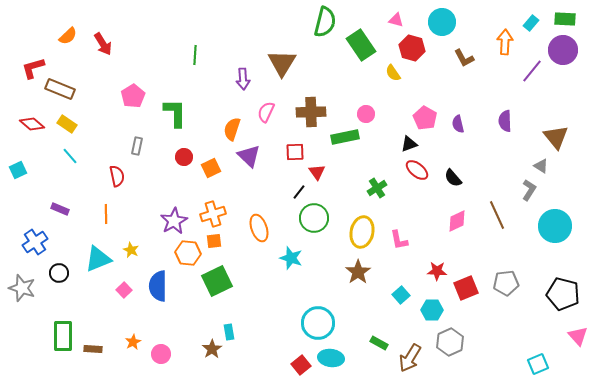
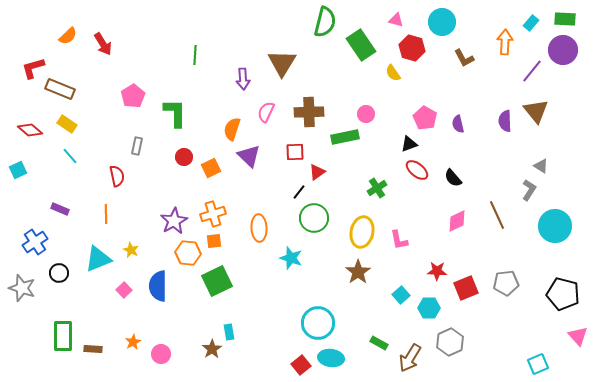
brown cross at (311, 112): moved 2 px left
red diamond at (32, 124): moved 2 px left, 6 px down
brown triangle at (556, 137): moved 20 px left, 26 px up
red triangle at (317, 172): rotated 30 degrees clockwise
orange ellipse at (259, 228): rotated 16 degrees clockwise
cyan hexagon at (432, 310): moved 3 px left, 2 px up
